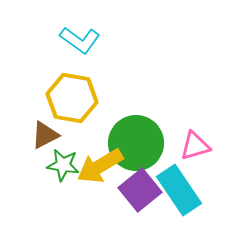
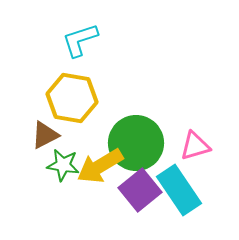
cyan L-shape: rotated 126 degrees clockwise
